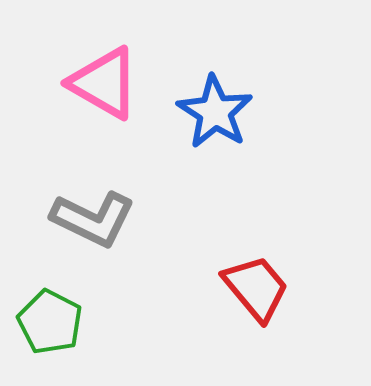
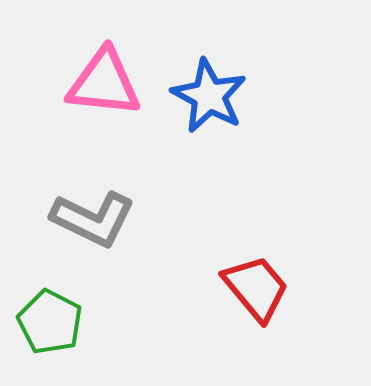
pink triangle: rotated 24 degrees counterclockwise
blue star: moved 6 px left, 16 px up; rotated 4 degrees counterclockwise
